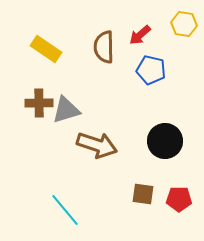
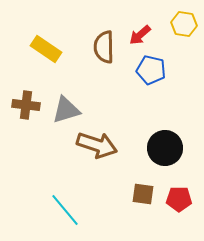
brown cross: moved 13 px left, 2 px down; rotated 8 degrees clockwise
black circle: moved 7 px down
